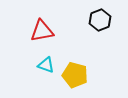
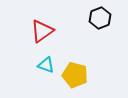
black hexagon: moved 2 px up
red triangle: rotated 25 degrees counterclockwise
